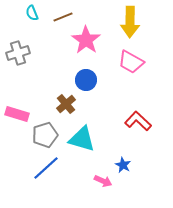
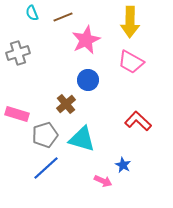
pink star: rotated 12 degrees clockwise
blue circle: moved 2 px right
